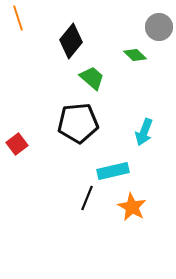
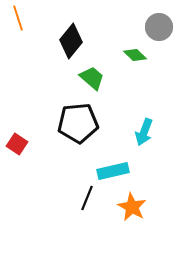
red square: rotated 20 degrees counterclockwise
